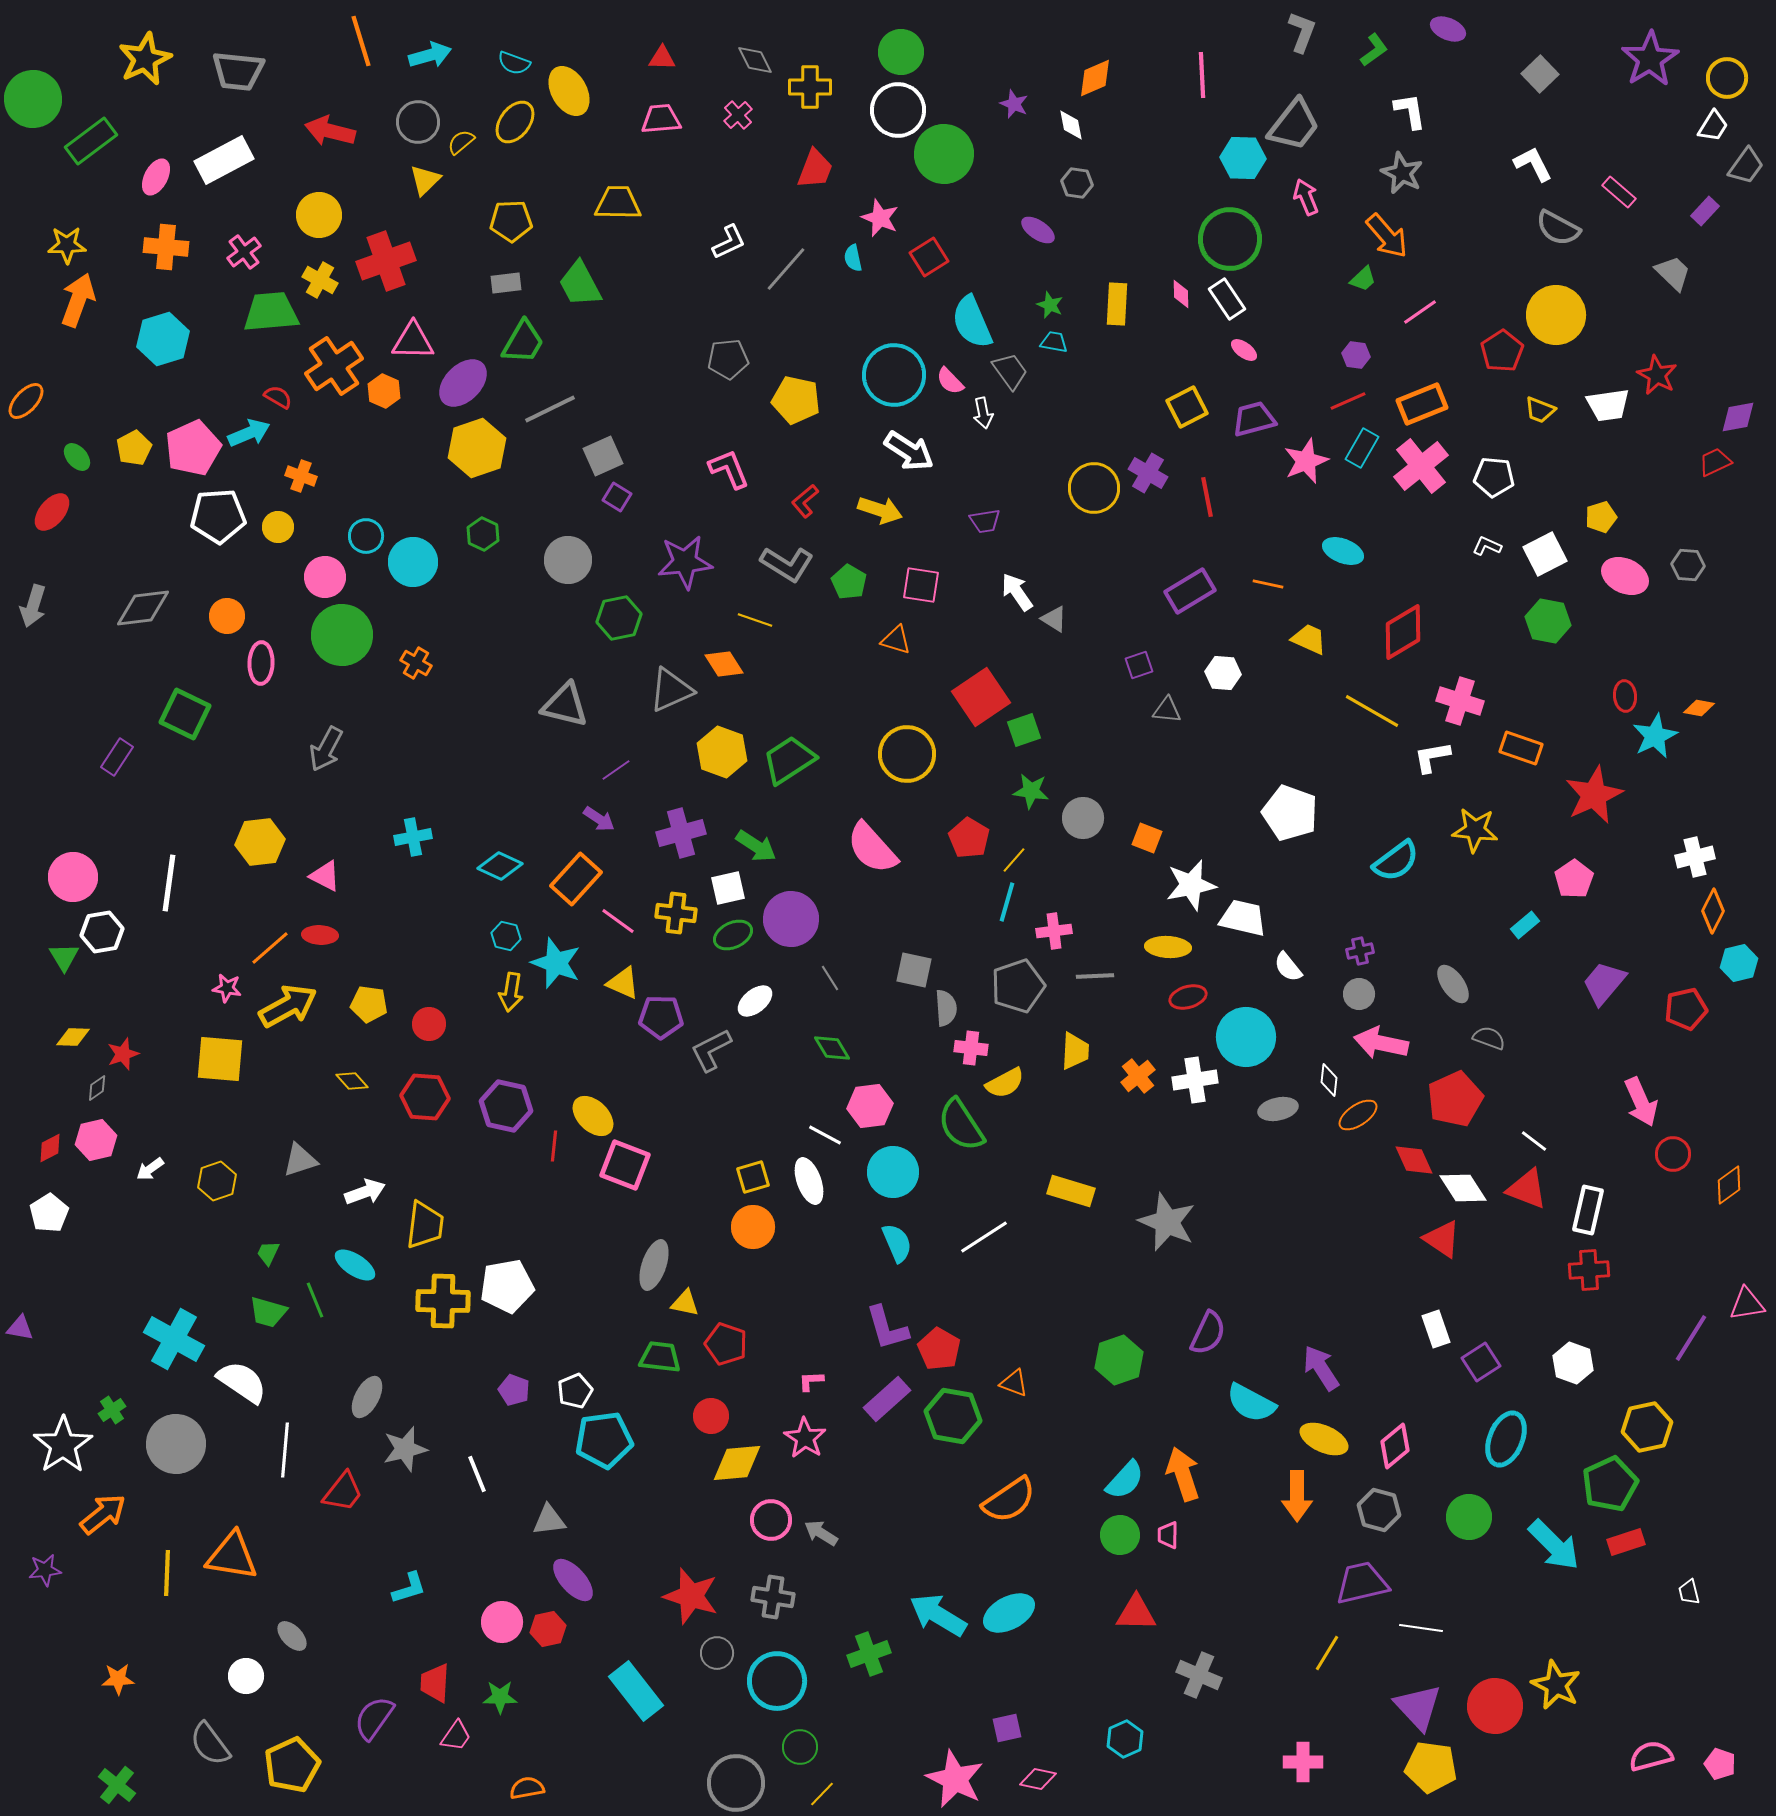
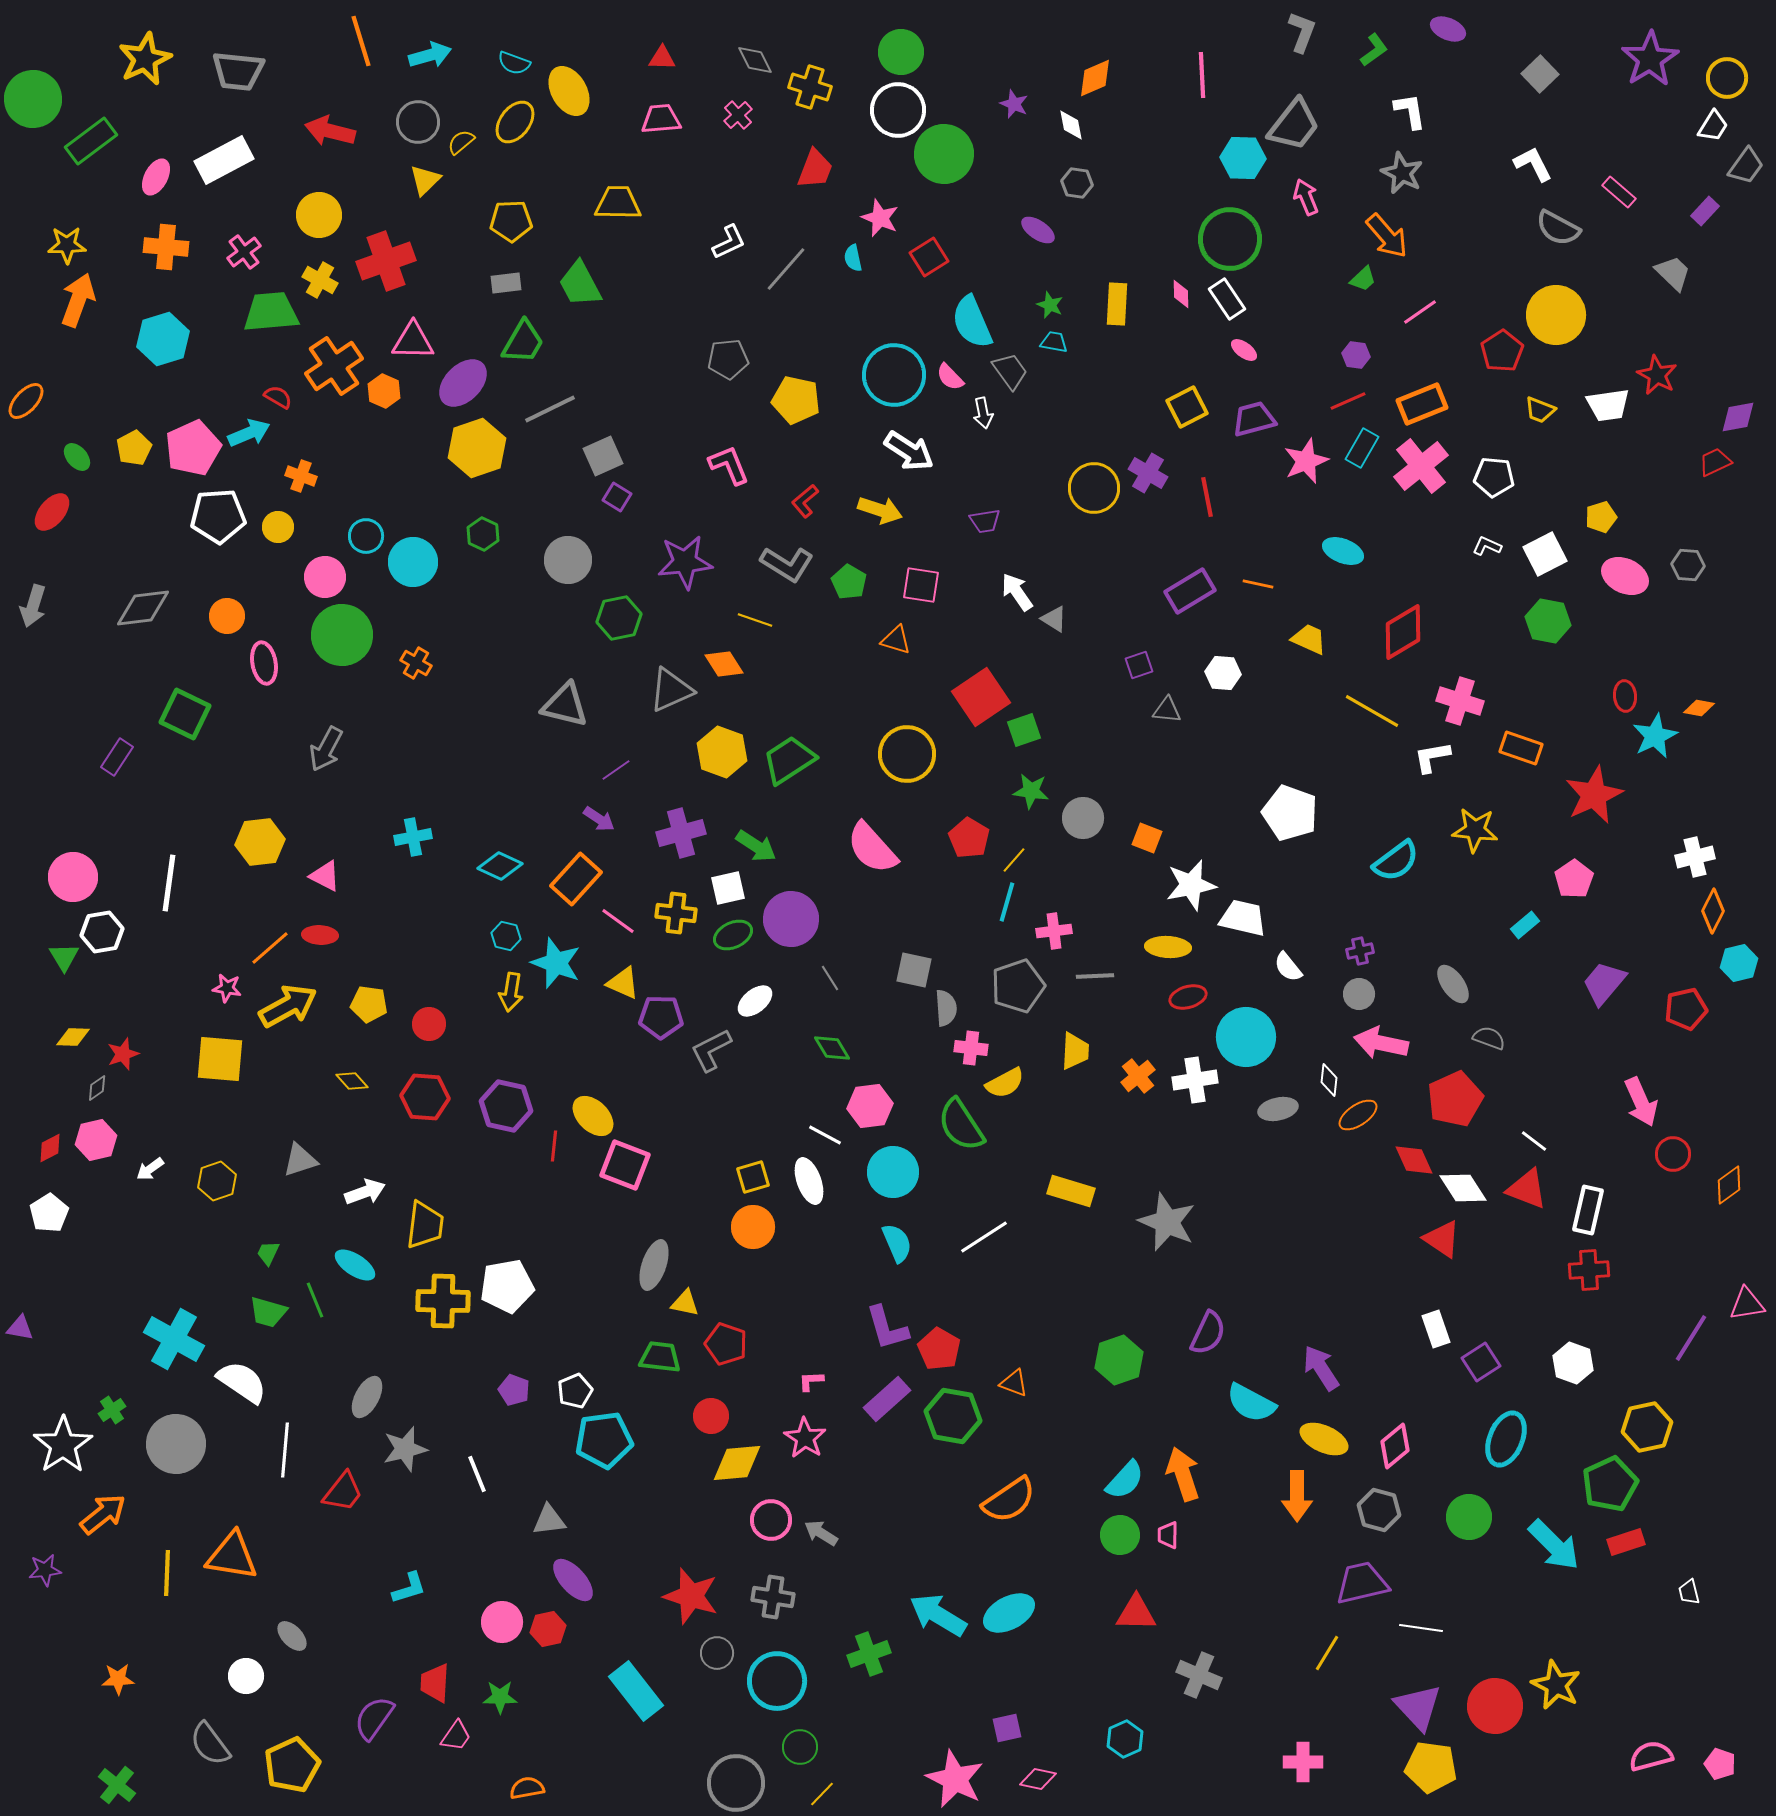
yellow cross at (810, 87): rotated 18 degrees clockwise
pink semicircle at (950, 381): moved 4 px up
pink L-shape at (729, 469): moved 4 px up
orange line at (1268, 584): moved 10 px left
pink ellipse at (261, 663): moved 3 px right; rotated 12 degrees counterclockwise
